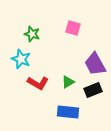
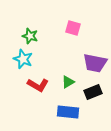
green star: moved 2 px left, 2 px down
cyan star: moved 2 px right
purple trapezoid: moved 1 px up; rotated 50 degrees counterclockwise
red L-shape: moved 2 px down
black rectangle: moved 2 px down
